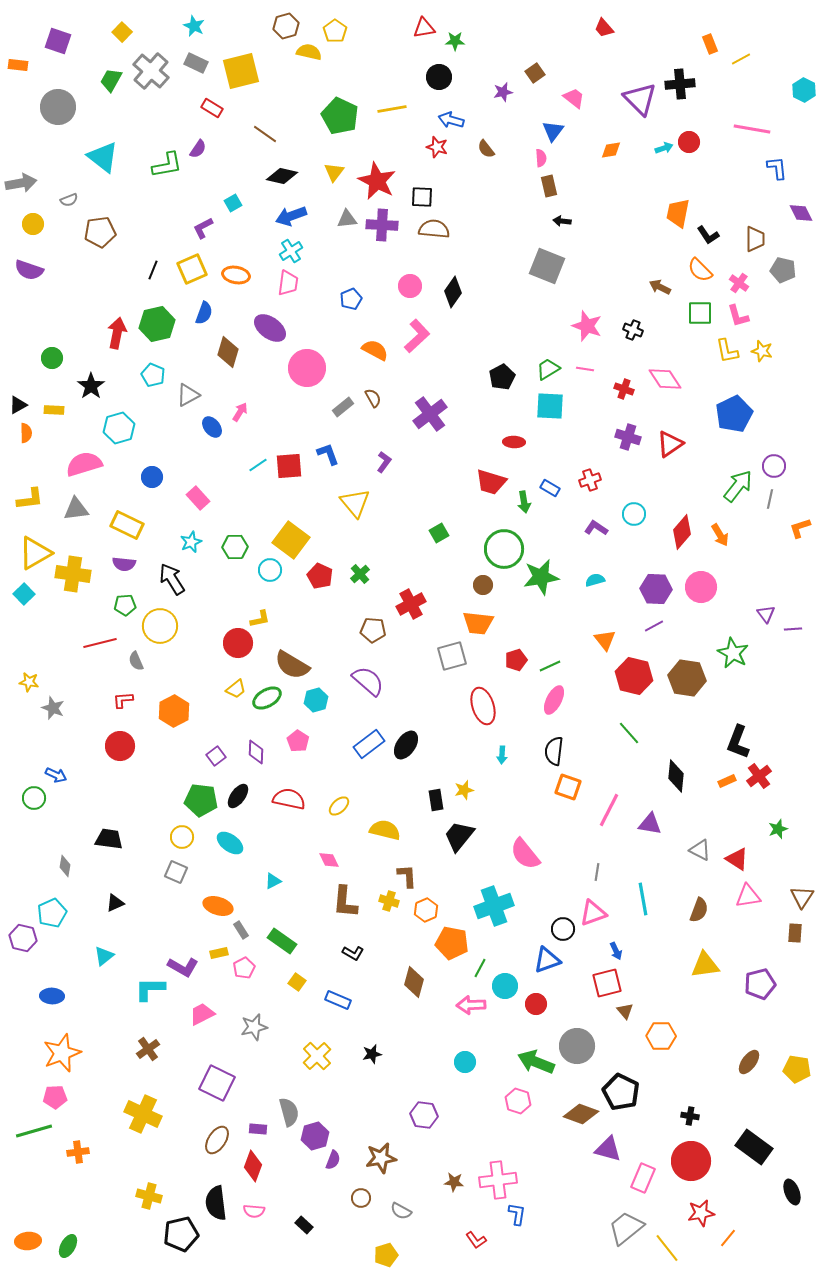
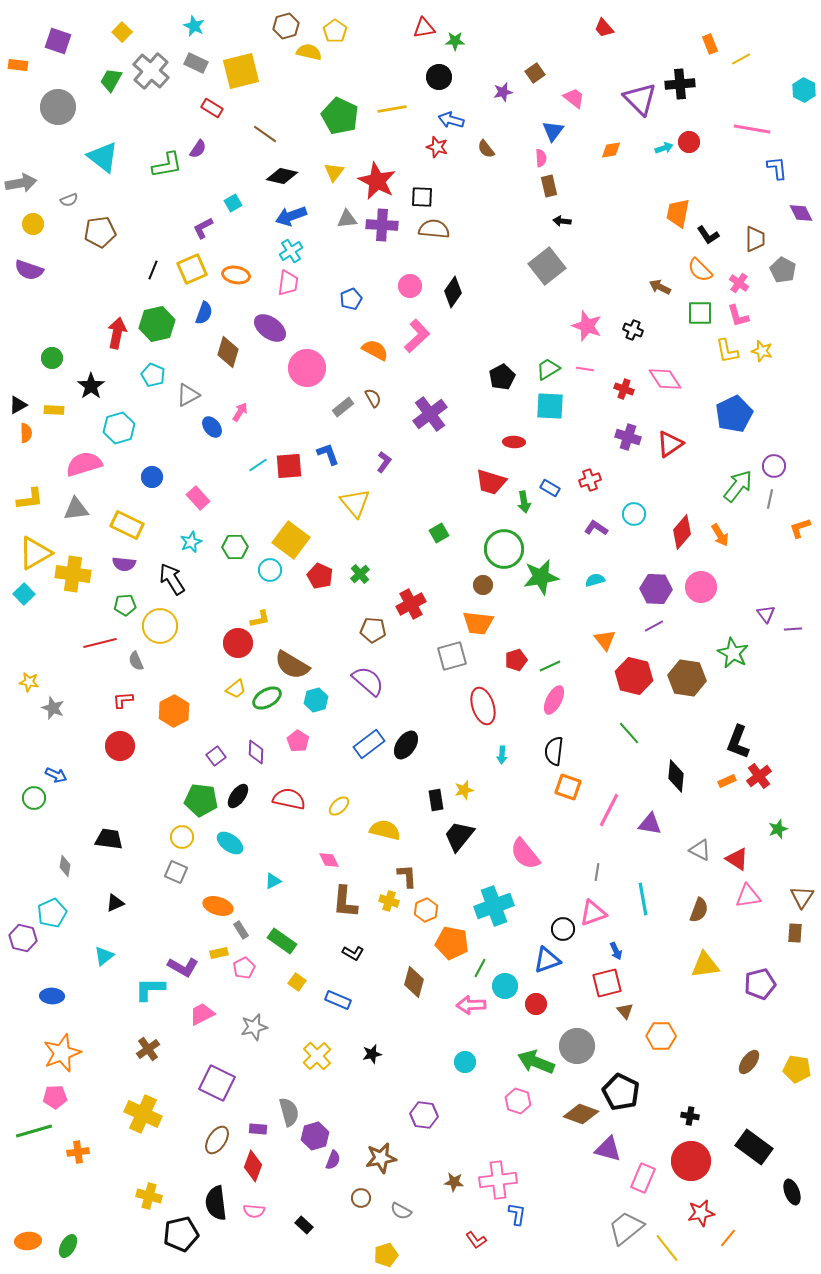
gray square at (547, 266): rotated 30 degrees clockwise
gray pentagon at (783, 270): rotated 15 degrees clockwise
